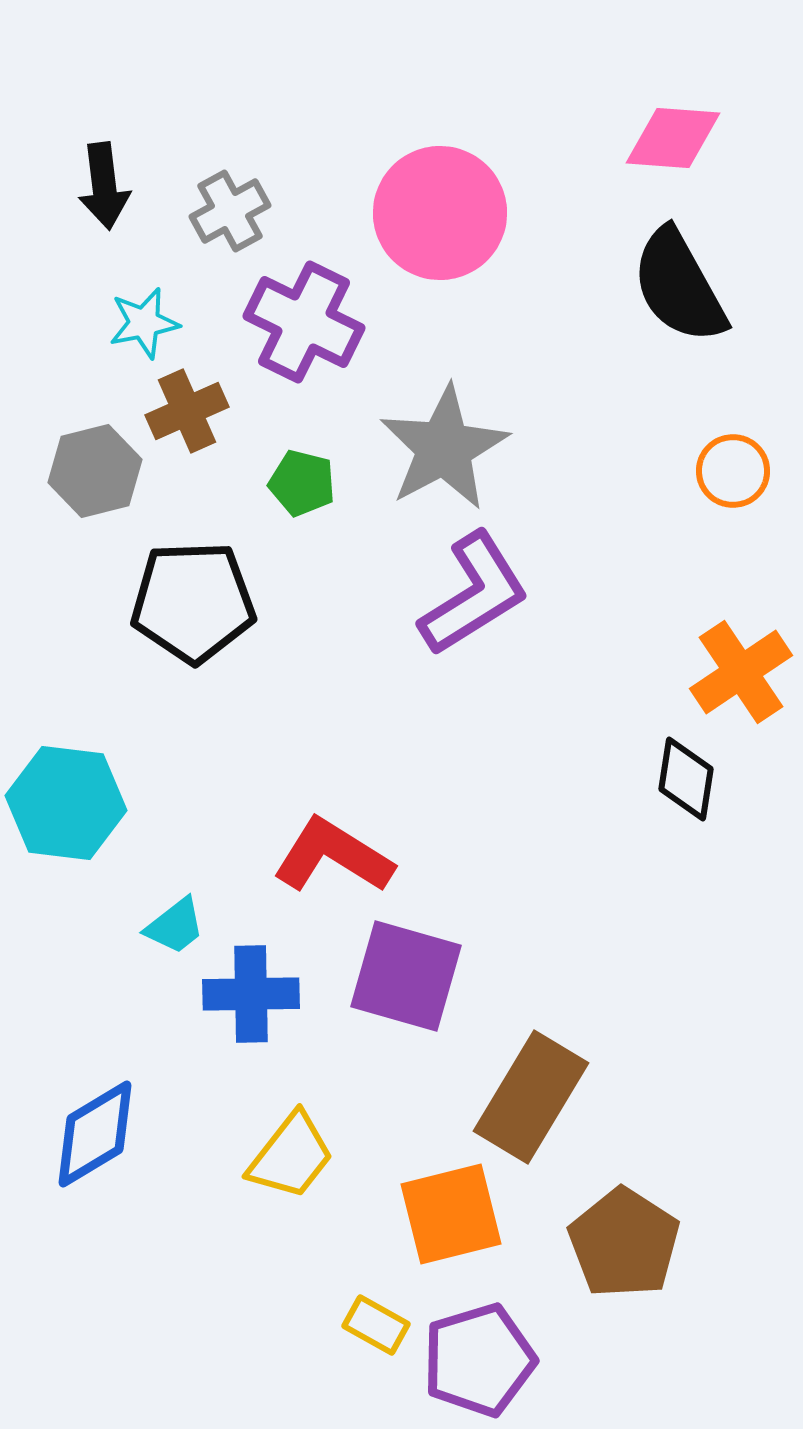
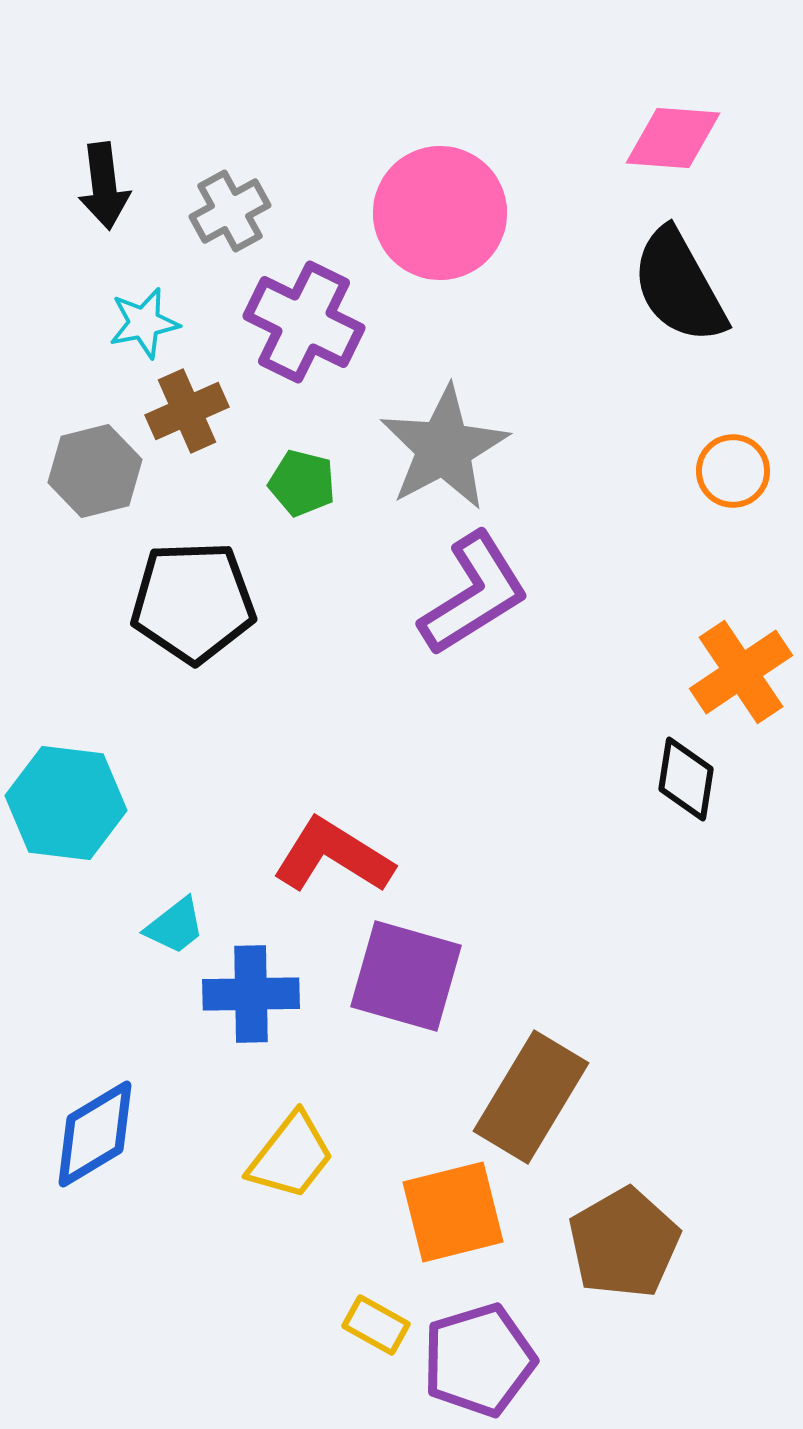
orange square: moved 2 px right, 2 px up
brown pentagon: rotated 9 degrees clockwise
